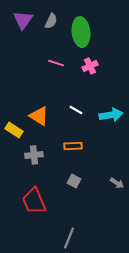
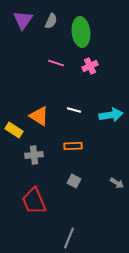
white line: moved 2 px left; rotated 16 degrees counterclockwise
